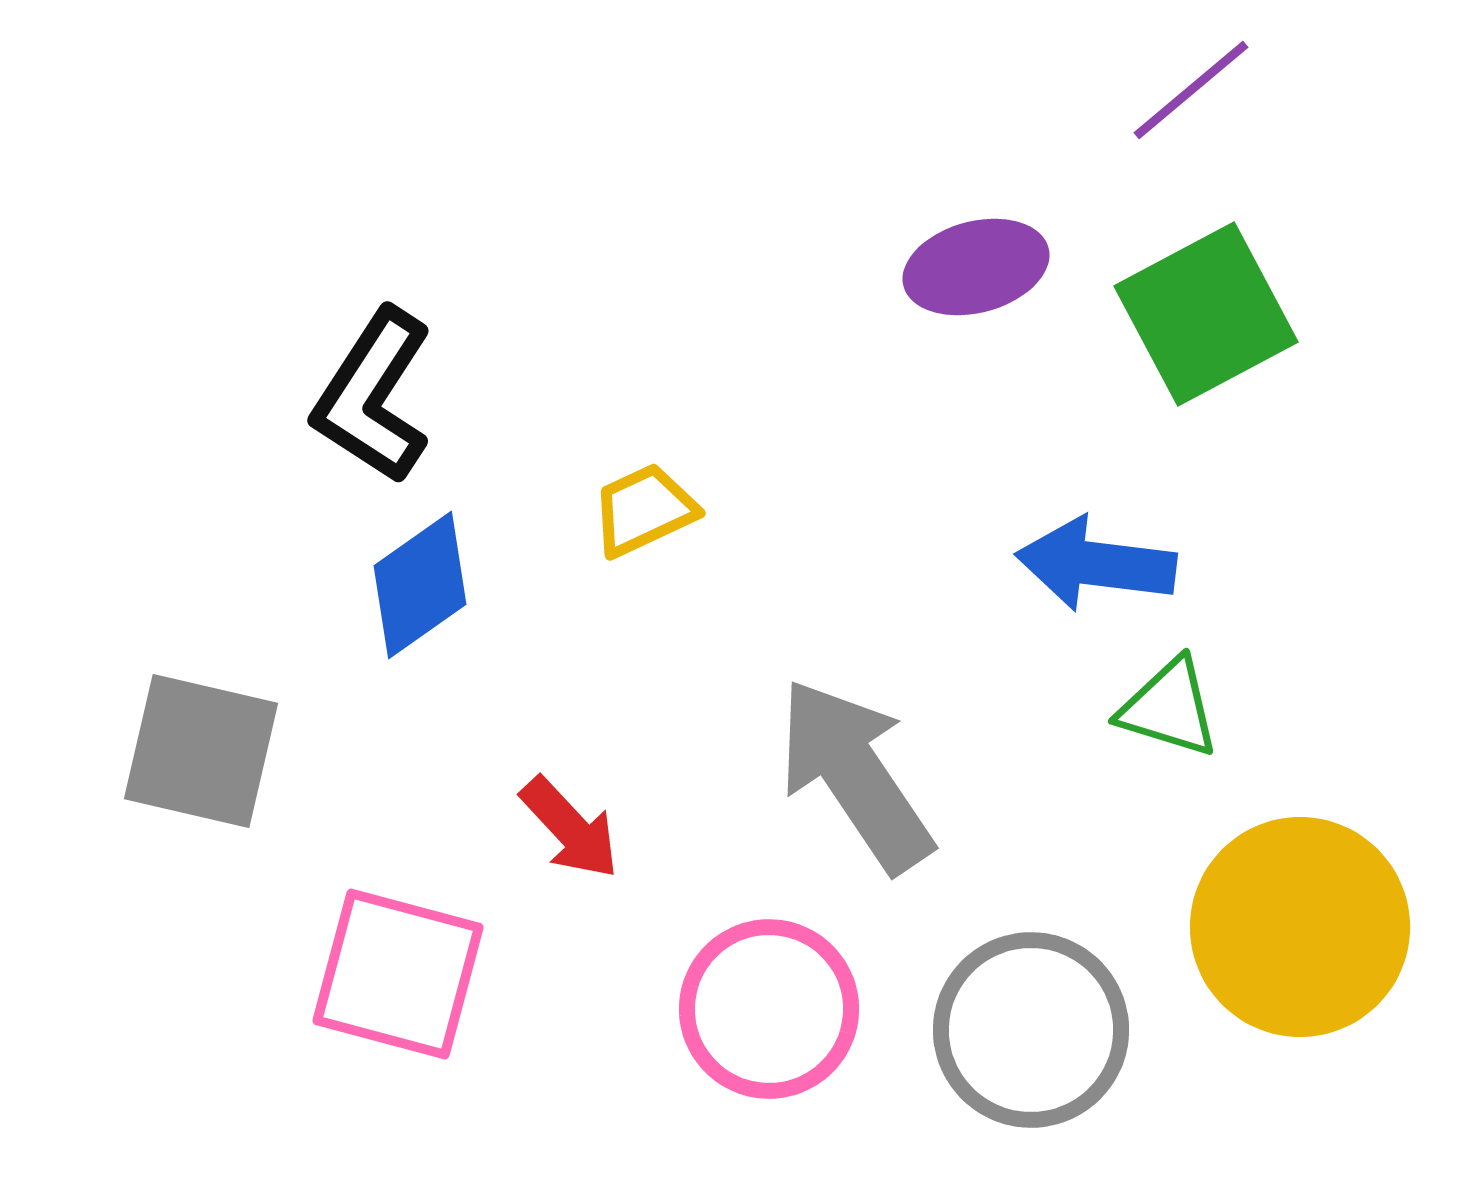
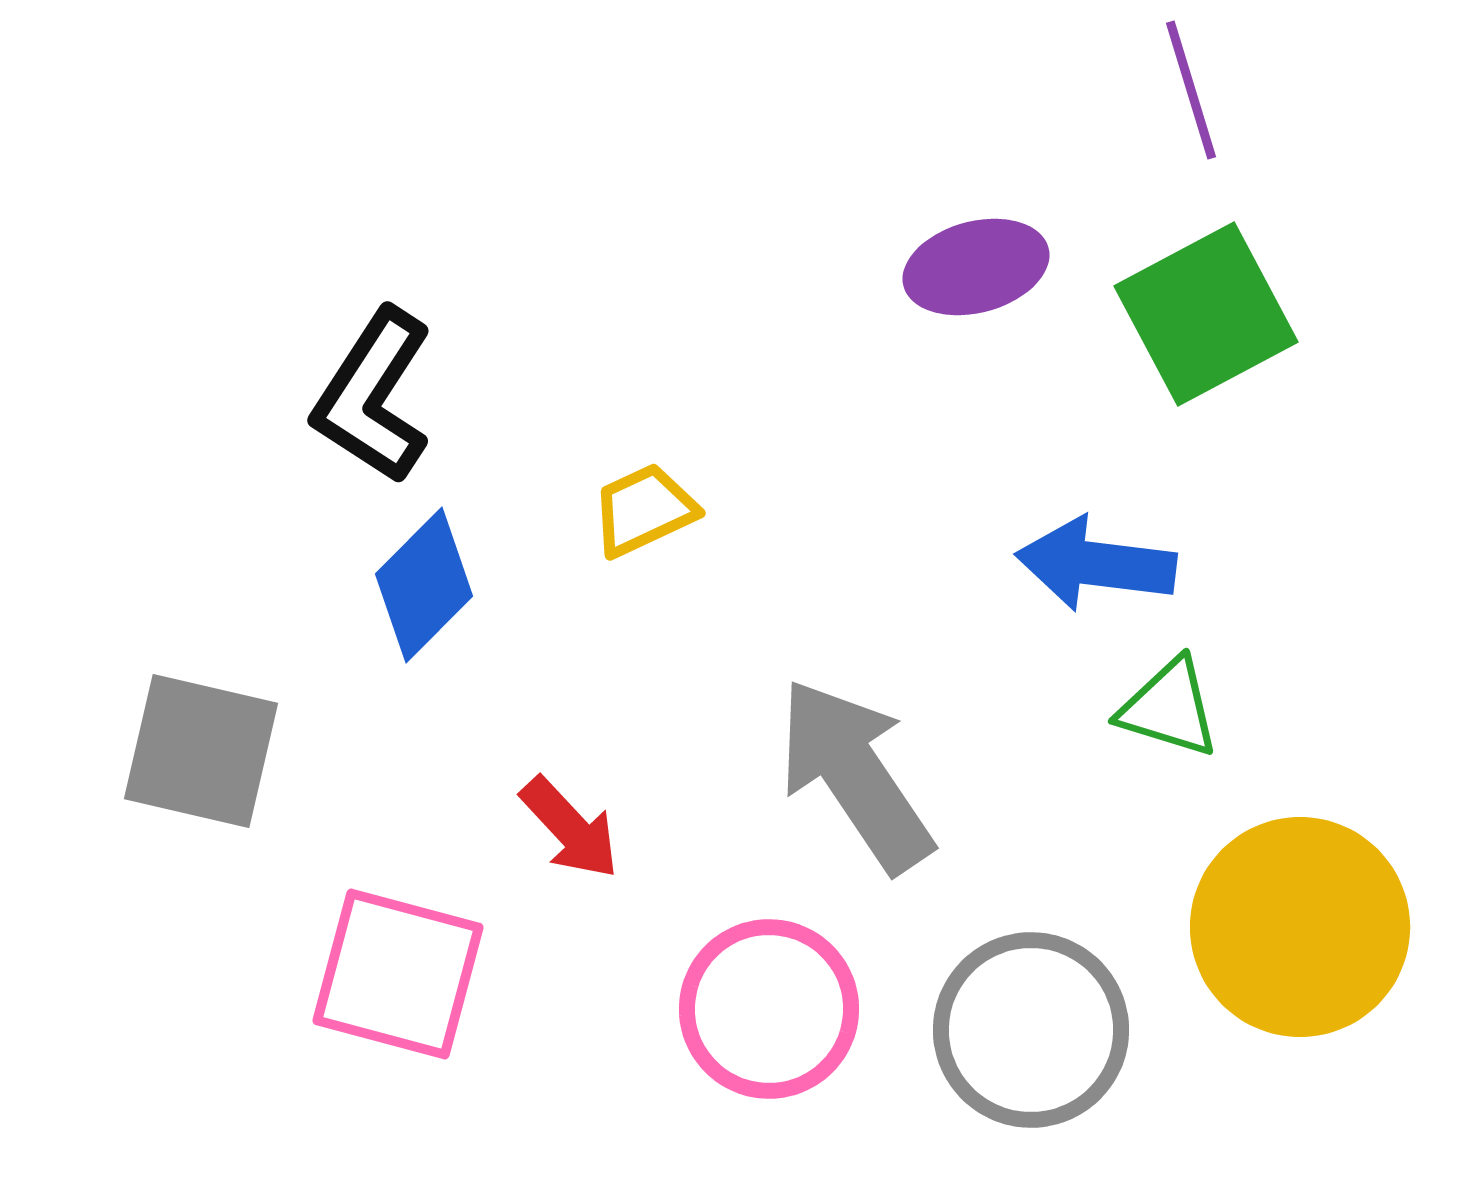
purple line: rotated 67 degrees counterclockwise
blue diamond: moved 4 px right; rotated 10 degrees counterclockwise
